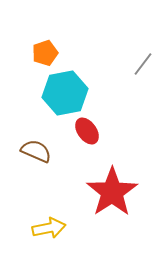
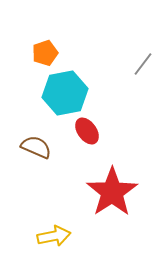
brown semicircle: moved 4 px up
yellow arrow: moved 5 px right, 8 px down
